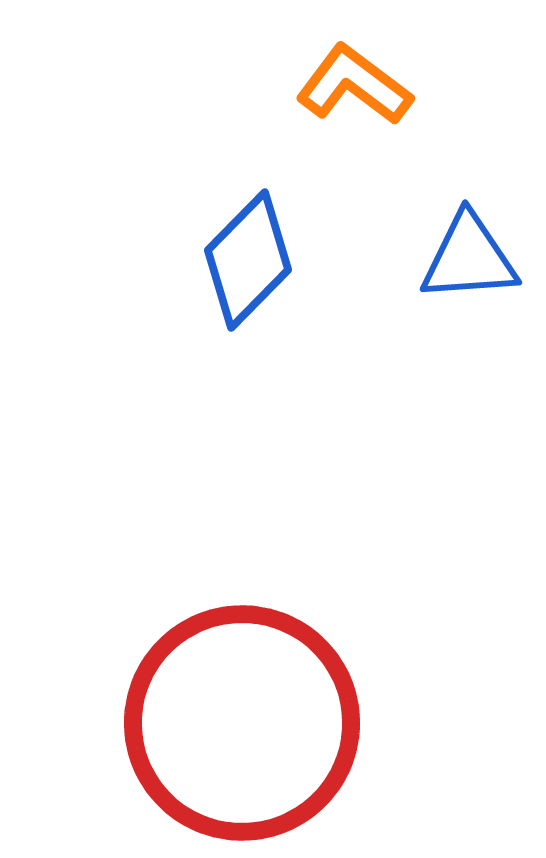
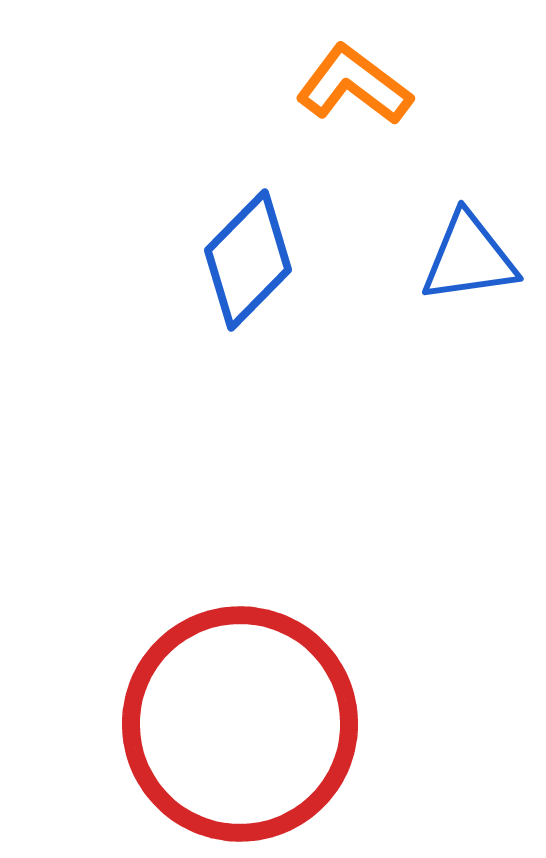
blue triangle: rotated 4 degrees counterclockwise
red circle: moved 2 px left, 1 px down
